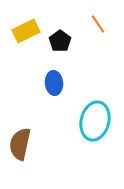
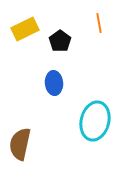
orange line: moved 1 px right, 1 px up; rotated 24 degrees clockwise
yellow rectangle: moved 1 px left, 2 px up
